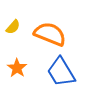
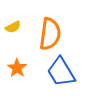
yellow semicircle: rotated 21 degrees clockwise
orange semicircle: rotated 76 degrees clockwise
